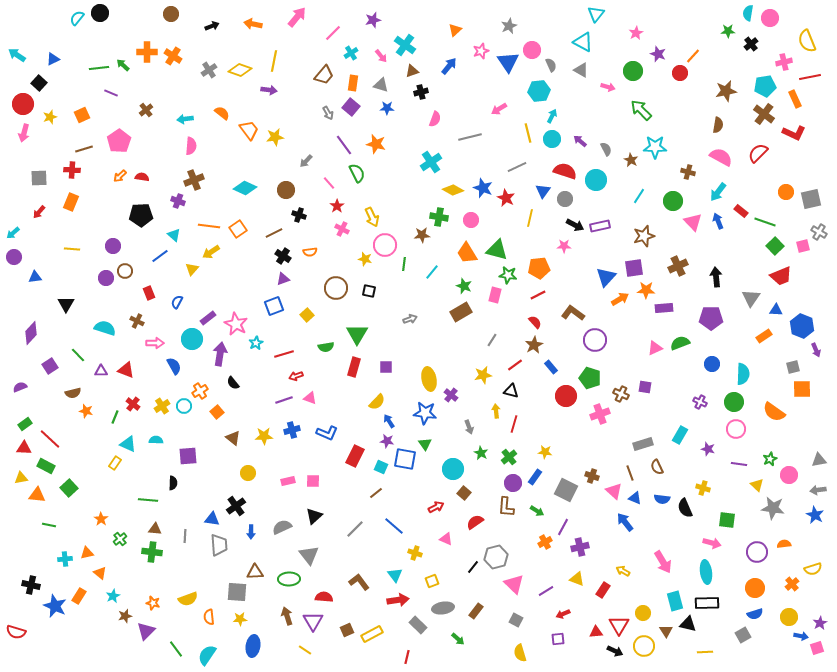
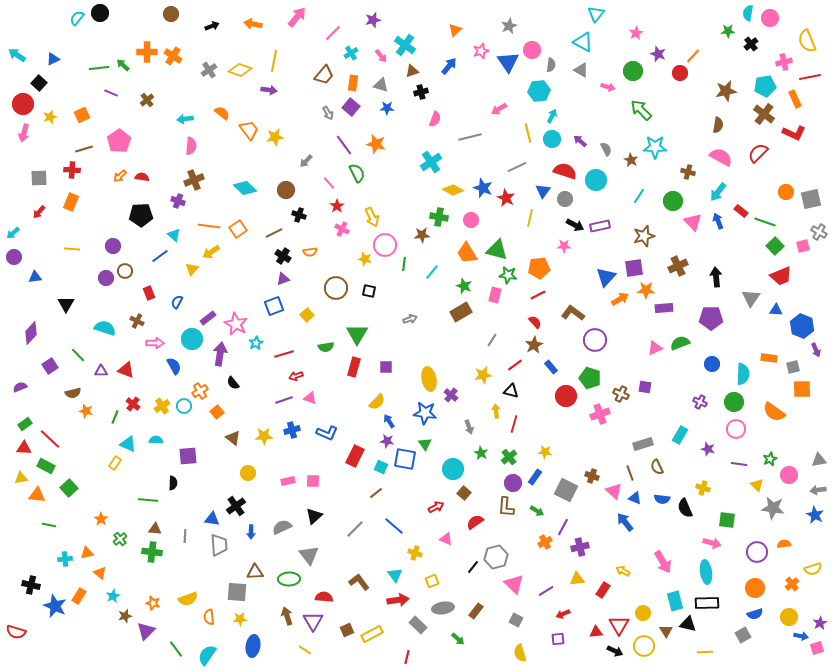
gray semicircle at (551, 65): rotated 32 degrees clockwise
brown cross at (146, 110): moved 1 px right, 10 px up
cyan diamond at (245, 188): rotated 20 degrees clockwise
orange rectangle at (764, 336): moved 5 px right, 22 px down; rotated 42 degrees clockwise
yellow triangle at (577, 579): rotated 28 degrees counterclockwise
